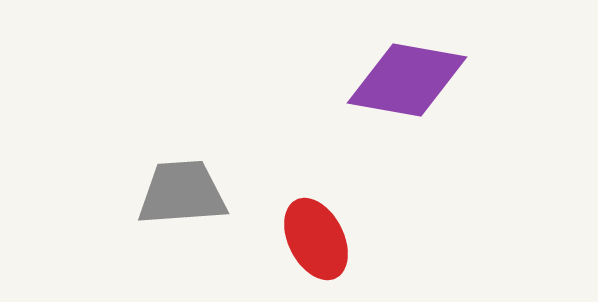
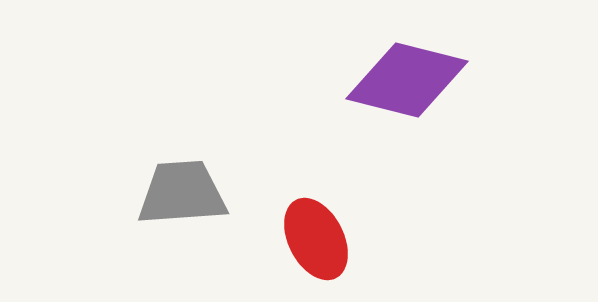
purple diamond: rotated 4 degrees clockwise
